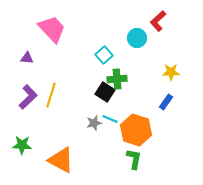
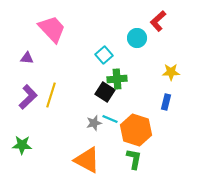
blue rectangle: rotated 21 degrees counterclockwise
orange triangle: moved 26 px right
